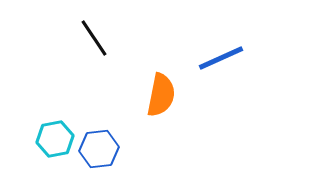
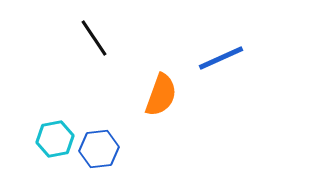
orange semicircle: rotated 9 degrees clockwise
